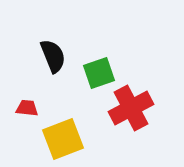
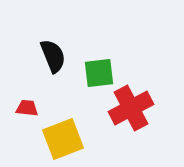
green square: rotated 12 degrees clockwise
